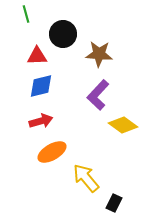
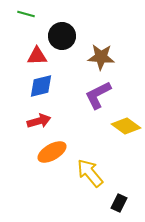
green line: rotated 60 degrees counterclockwise
black circle: moved 1 px left, 2 px down
brown star: moved 2 px right, 3 px down
purple L-shape: rotated 20 degrees clockwise
red arrow: moved 2 px left
yellow diamond: moved 3 px right, 1 px down
yellow arrow: moved 4 px right, 5 px up
black rectangle: moved 5 px right
